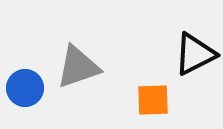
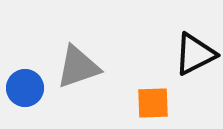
orange square: moved 3 px down
